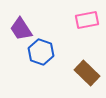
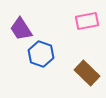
pink rectangle: moved 1 px down
blue hexagon: moved 2 px down
